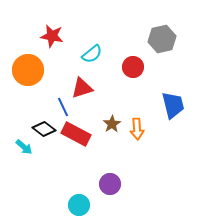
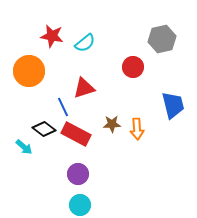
cyan semicircle: moved 7 px left, 11 px up
orange circle: moved 1 px right, 1 px down
red triangle: moved 2 px right
brown star: rotated 30 degrees clockwise
purple circle: moved 32 px left, 10 px up
cyan circle: moved 1 px right
